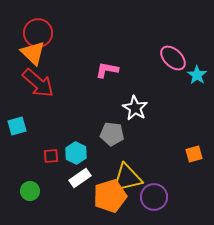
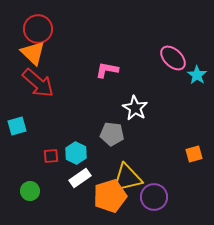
red circle: moved 4 px up
